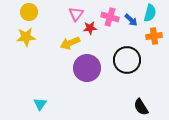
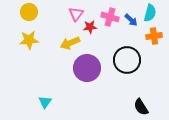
red star: moved 1 px up
yellow star: moved 3 px right, 3 px down
cyan triangle: moved 5 px right, 2 px up
